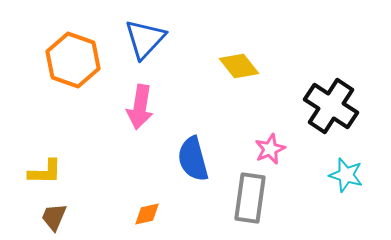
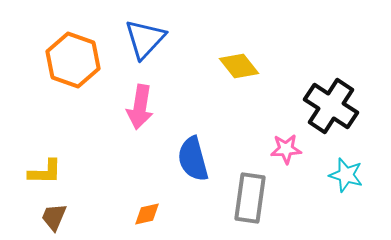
pink star: moved 16 px right; rotated 20 degrees clockwise
